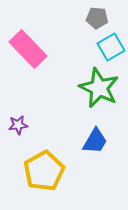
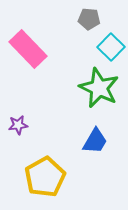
gray pentagon: moved 8 px left, 1 px down
cyan square: rotated 16 degrees counterclockwise
yellow pentagon: moved 1 px right, 6 px down
